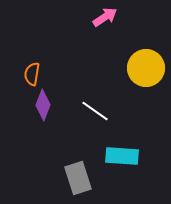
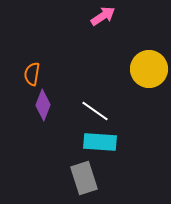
pink arrow: moved 2 px left, 1 px up
yellow circle: moved 3 px right, 1 px down
cyan rectangle: moved 22 px left, 14 px up
gray rectangle: moved 6 px right
